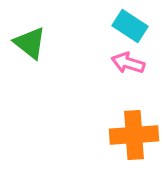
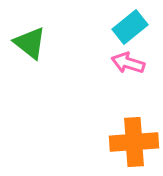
cyan rectangle: moved 1 px down; rotated 72 degrees counterclockwise
orange cross: moved 7 px down
